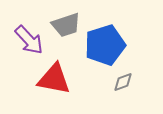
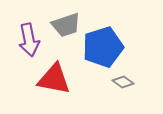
purple arrow: rotated 32 degrees clockwise
blue pentagon: moved 2 px left, 2 px down
gray diamond: rotated 55 degrees clockwise
